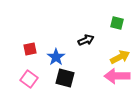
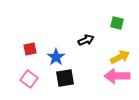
black square: rotated 24 degrees counterclockwise
